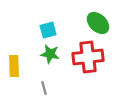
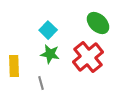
cyan square: rotated 30 degrees counterclockwise
red cross: rotated 32 degrees counterclockwise
gray line: moved 3 px left, 5 px up
